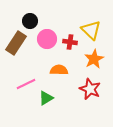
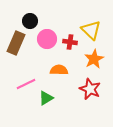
brown rectangle: rotated 10 degrees counterclockwise
